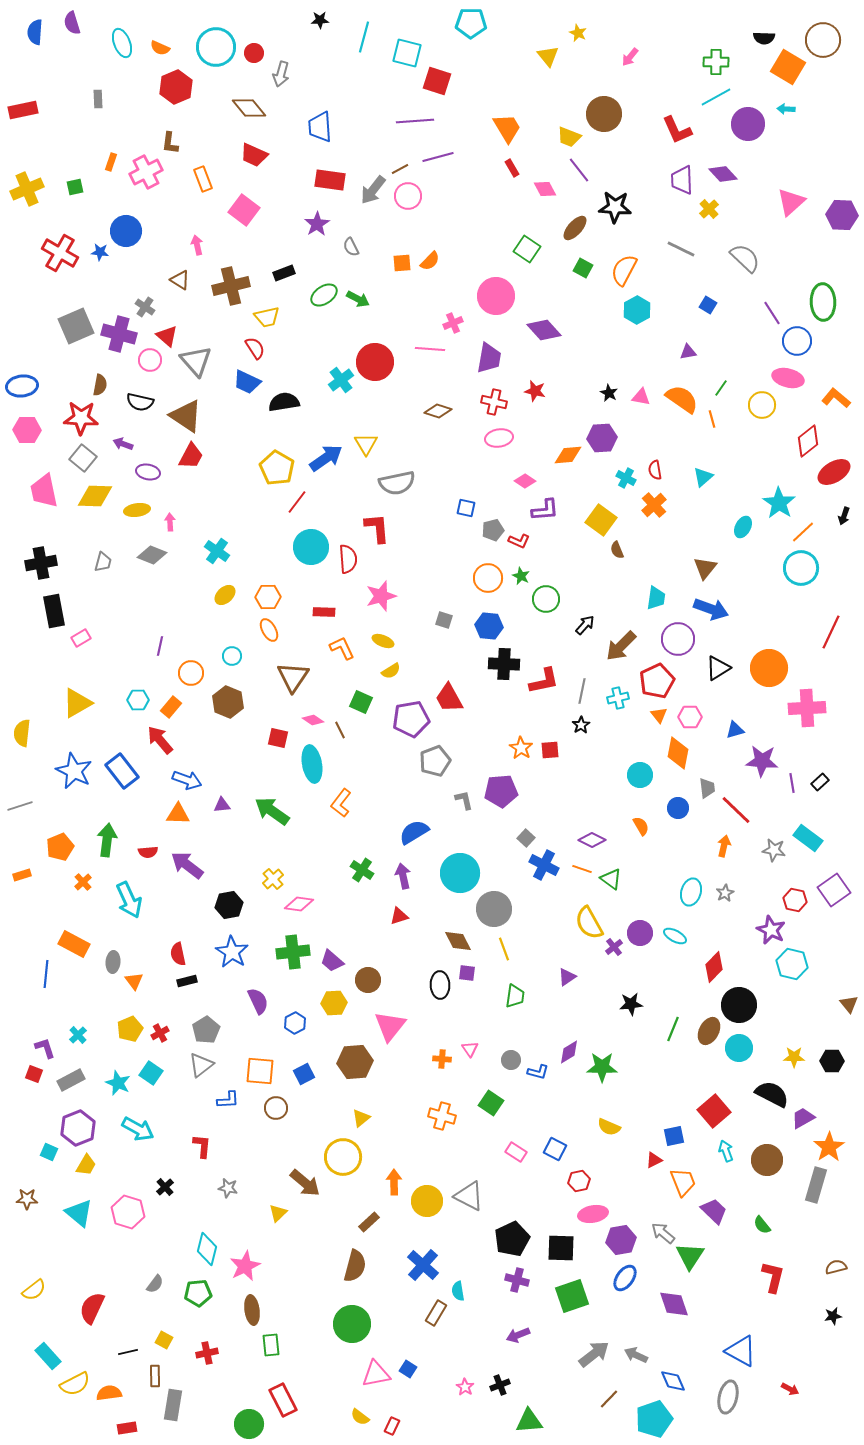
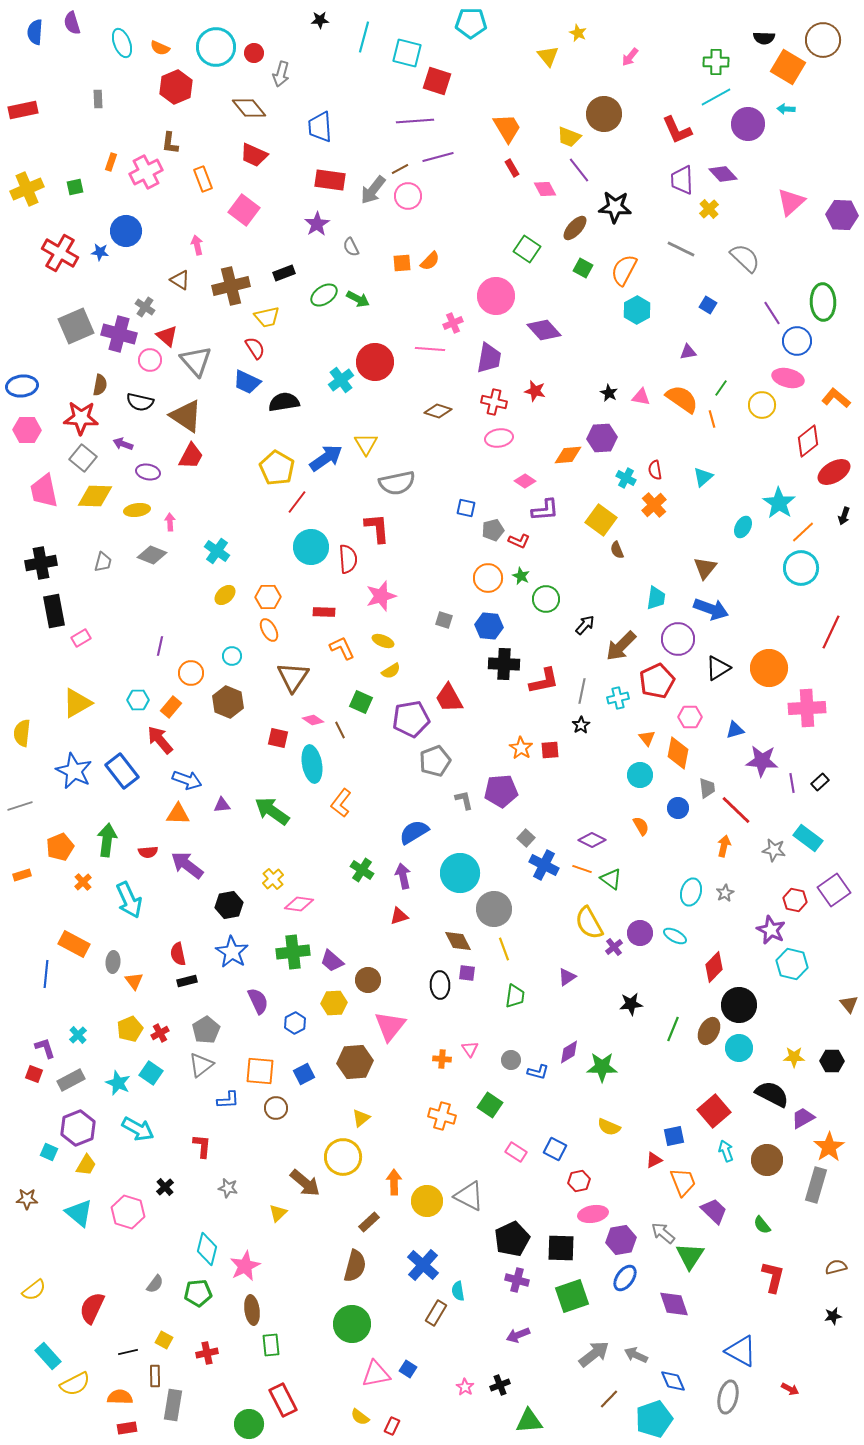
orange triangle at (659, 715): moved 12 px left, 23 px down
green square at (491, 1103): moved 1 px left, 2 px down
orange semicircle at (109, 1393): moved 11 px right, 4 px down; rotated 10 degrees clockwise
